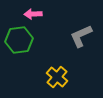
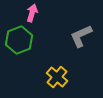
pink arrow: moved 1 px left, 1 px up; rotated 108 degrees clockwise
green hexagon: rotated 12 degrees counterclockwise
